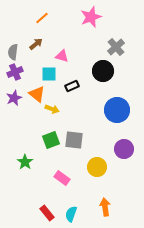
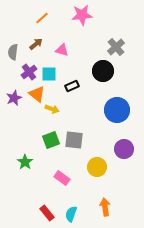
pink star: moved 9 px left, 2 px up; rotated 15 degrees clockwise
pink triangle: moved 6 px up
purple cross: moved 14 px right; rotated 14 degrees counterclockwise
